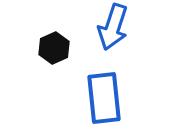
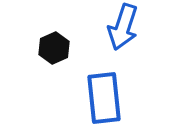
blue arrow: moved 10 px right
